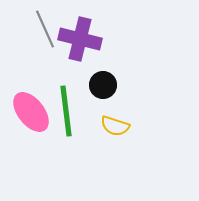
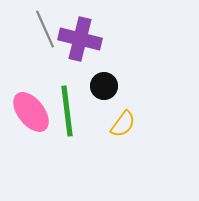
black circle: moved 1 px right, 1 px down
green line: moved 1 px right
yellow semicircle: moved 8 px right, 2 px up; rotated 72 degrees counterclockwise
